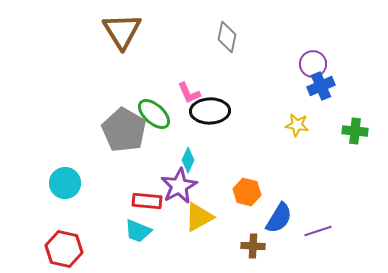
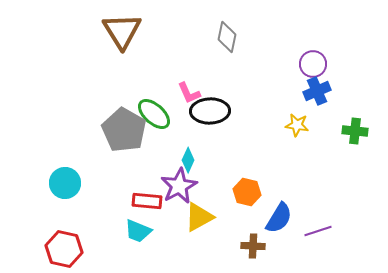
blue cross: moved 4 px left, 5 px down
